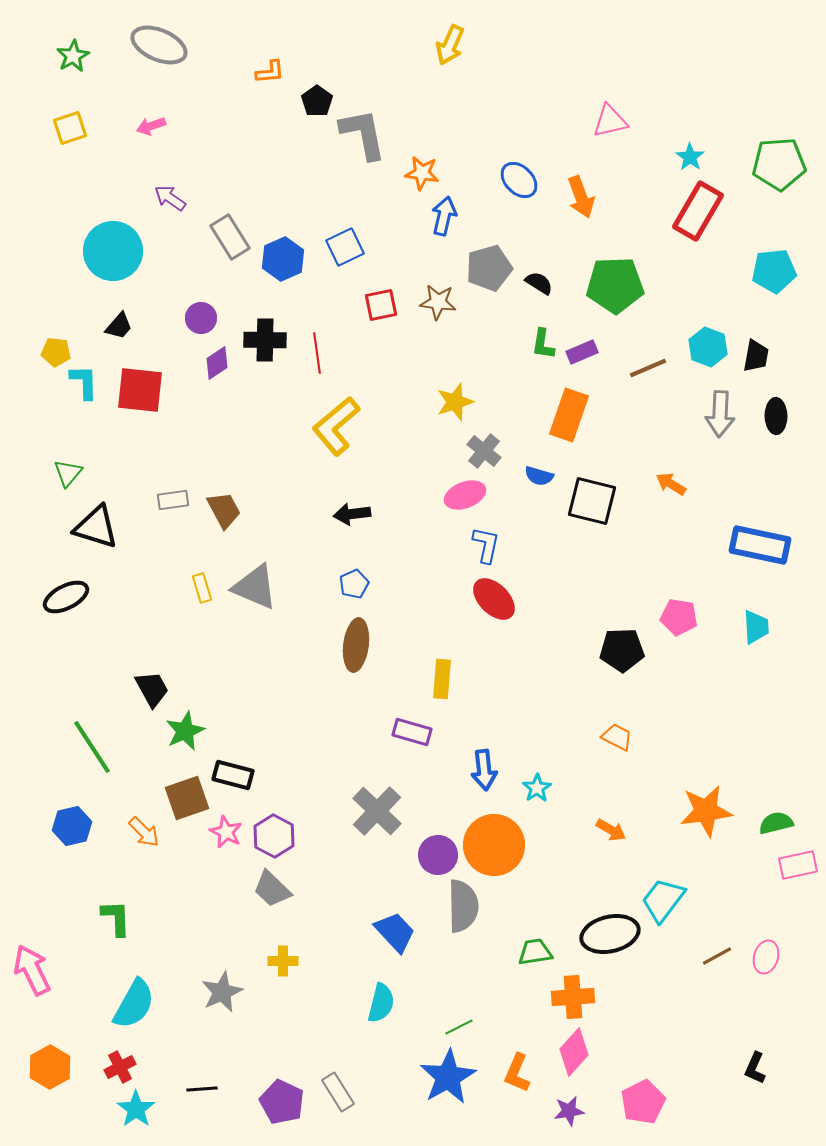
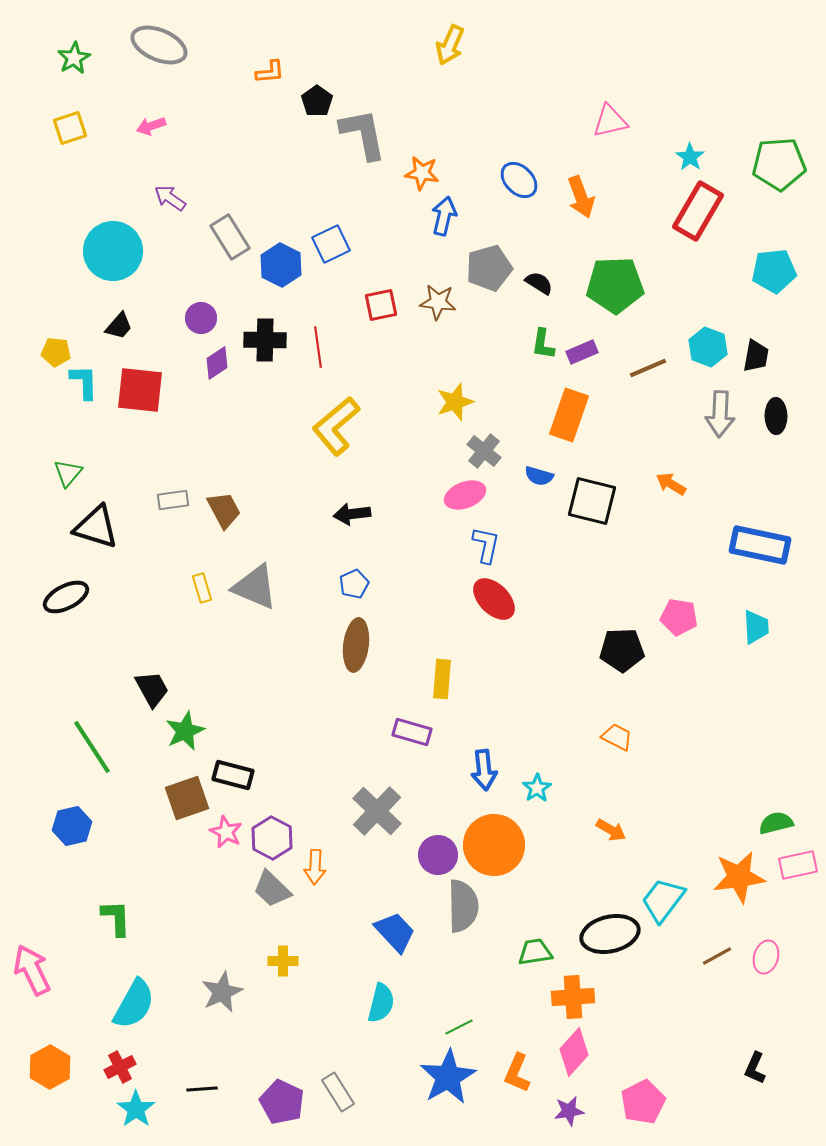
green star at (73, 56): moved 1 px right, 2 px down
blue square at (345, 247): moved 14 px left, 3 px up
blue hexagon at (283, 259): moved 2 px left, 6 px down; rotated 9 degrees counterclockwise
red line at (317, 353): moved 1 px right, 6 px up
orange star at (706, 811): moved 33 px right, 66 px down
orange arrow at (144, 832): moved 171 px right, 35 px down; rotated 48 degrees clockwise
purple hexagon at (274, 836): moved 2 px left, 2 px down
